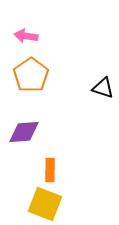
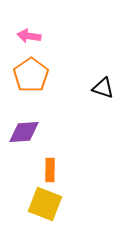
pink arrow: moved 3 px right
